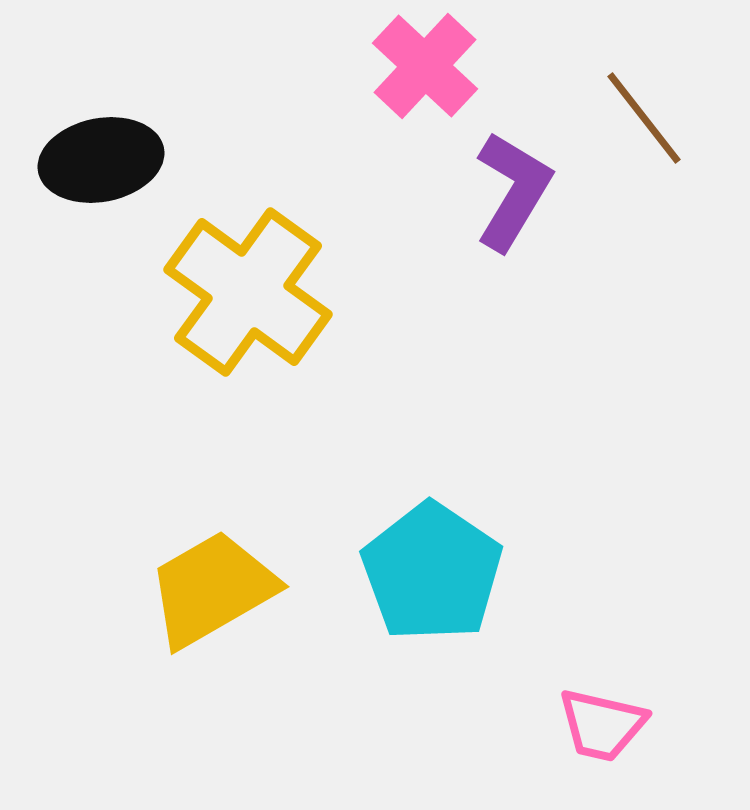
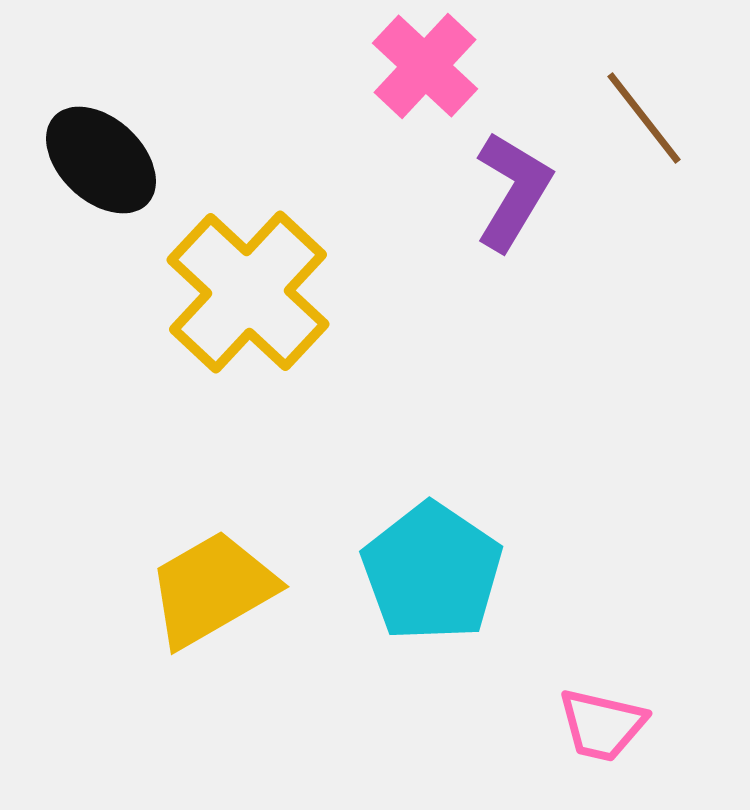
black ellipse: rotated 54 degrees clockwise
yellow cross: rotated 7 degrees clockwise
